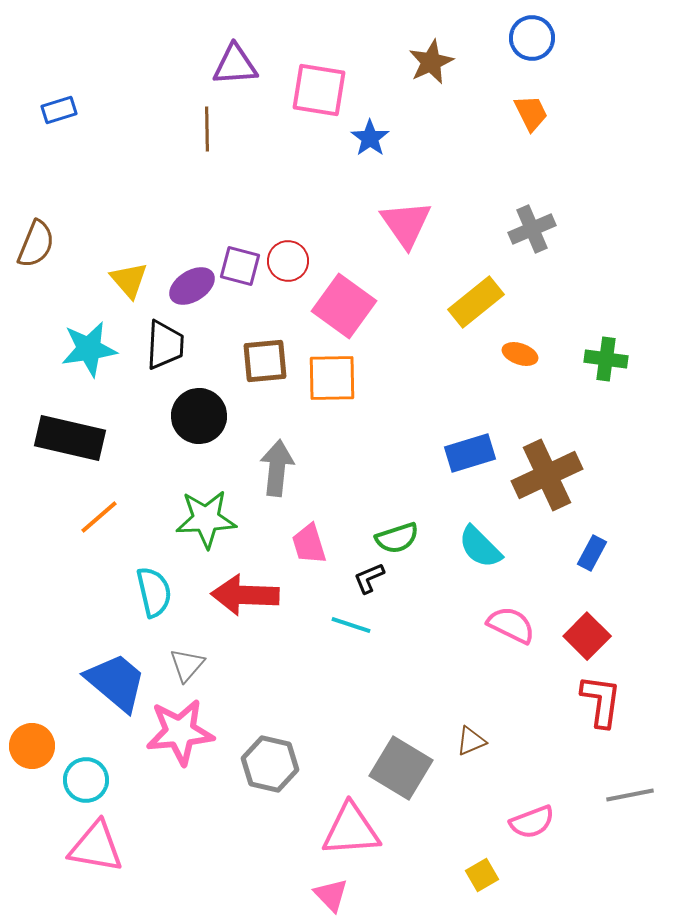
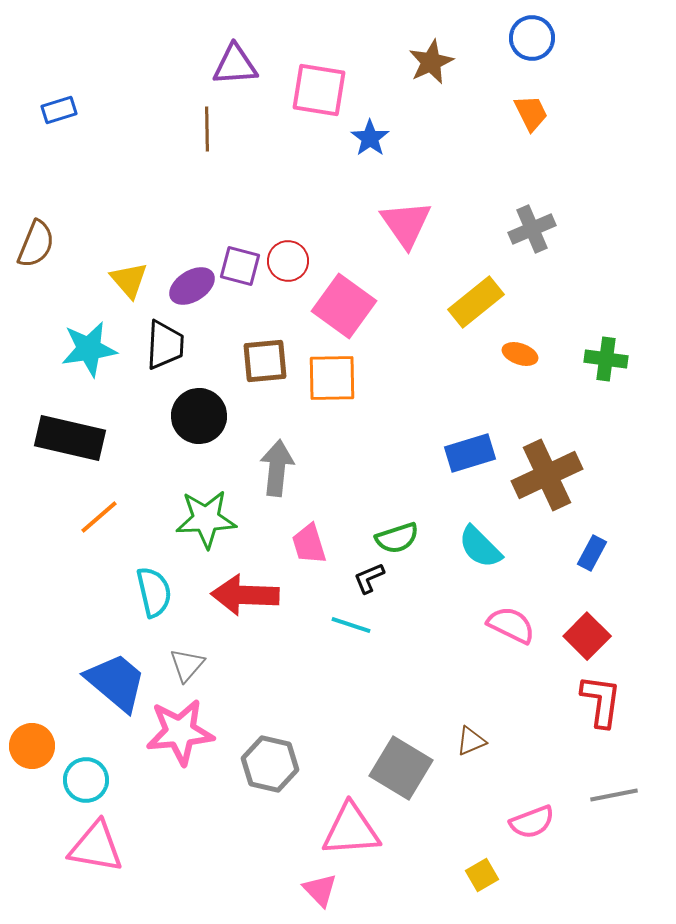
gray line at (630, 795): moved 16 px left
pink triangle at (331, 895): moved 11 px left, 5 px up
